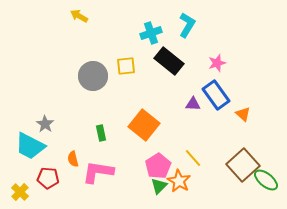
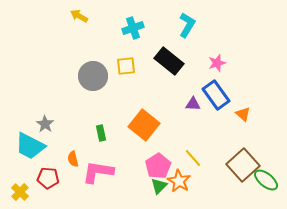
cyan cross: moved 18 px left, 5 px up
